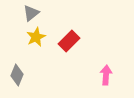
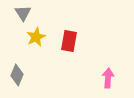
gray triangle: moved 8 px left; rotated 24 degrees counterclockwise
red rectangle: rotated 35 degrees counterclockwise
pink arrow: moved 2 px right, 3 px down
